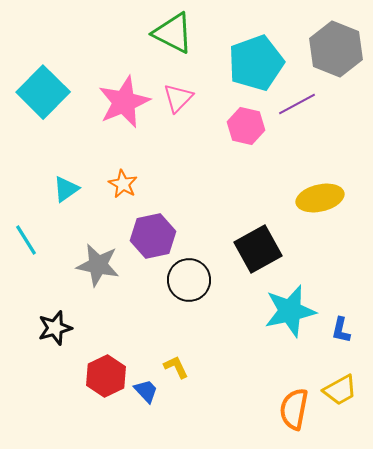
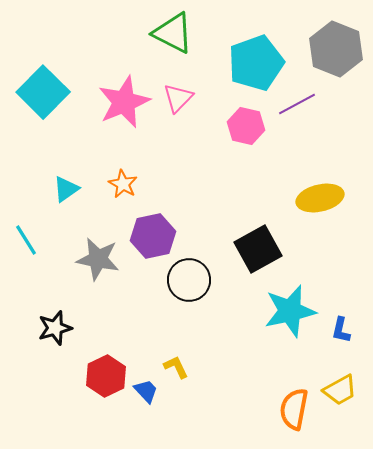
gray star: moved 6 px up
